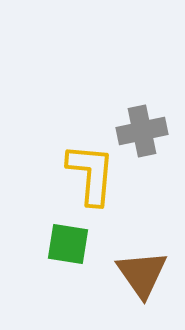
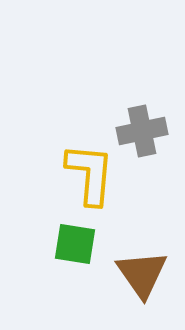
yellow L-shape: moved 1 px left
green square: moved 7 px right
